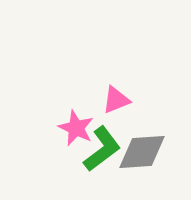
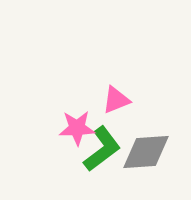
pink star: moved 1 px right; rotated 27 degrees counterclockwise
gray diamond: moved 4 px right
